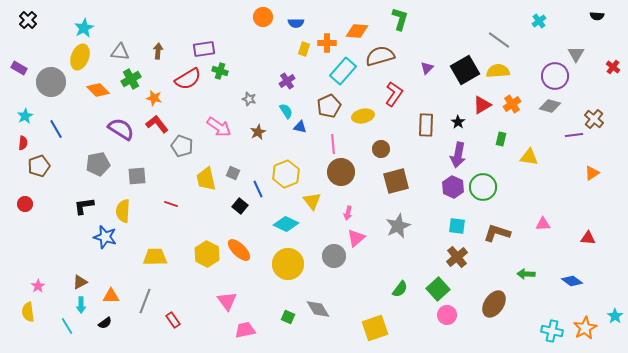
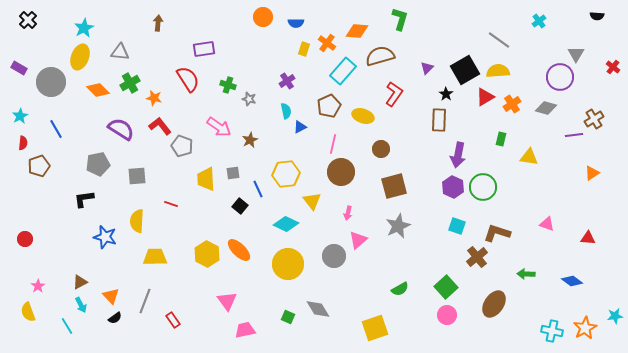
orange cross at (327, 43): rotated 36 degrees clockwise
brown arrow at (158, 51): moved 28 px up
green cross at (220, 71): moved 8 px right, 14 px down
purple circle at (555, 76): moved 5 px right, 1 px down
green cross at (131, 79): moved 1 px left, 4 px down
red semicircle at (188, 79): rotated 92 degrees counterclockwise
red triangle at (482, 105): moved 3 px right, 8 px up
gray diamond at (550, 106): moved 4 px left, 2 px down
cyan semicircle at (286, 111): rotated 21 degrees clockwise
cyan star at (25, 116): moved 5 px left
yellow ellipse at (363, 116): rotated 30 degrees clockwise
brown cross at (594, 119): rotated 18 degrees clockwise
black star at (458, 122): moved 12 px left, 28 px up
red L-shape at (157, 124): moved 3 px right, 2 px down
brown rectangle at (426, 125): moved 13 px right, 5 px up
blue triangle at (300, 127): rotated 40 degrees counterclockwise
brown star at (258, 132): moved 8 px left, 8 px down
pink line at (333, 144): rotated 18 degrees clockwise
gray square at (233, 173): rotated 32 degrees counterclockwise
yellow hexagon at (286, 174): rotated 16 degrees clockwise
yellow trapezoid at (206, 179): rotated 10 degrees clockwise
brown square at (396, 181): moved 2 px left, 5 px down
red circle at (25, 204): moved 35 px down
black L-shape at (84, 206): moved 7 px up
yellow semicircle at (123, 211): moved 14 px right, 10 px down
pink triangle at (543, 224): moved 4 px right; rotated 21 degrees clockwise
cyan square at (457, 226): rotated 12 degrees clockwise
pink triangle at (356, 238): moved 2 px right, 2 px down
brown cross at (457, 257): moved 20 px right
green semicircle at (400, 289): rotated 24 degrees clockwise
green square at (438, 289): moved 8 px right, 2 px up
orange triangle at (111, 296): rotated 48 degrees clockwise
cyan arrow at (81, 305): rotated 28 degrees counterclockwise
yellow semicircle at (28, 312): rotated 12 degrees counterclockwise
cyan star at (615, 316): rotated 28 degrees clockwise
black semicircle at (105, 323): moved 10 px right, 5 px up
